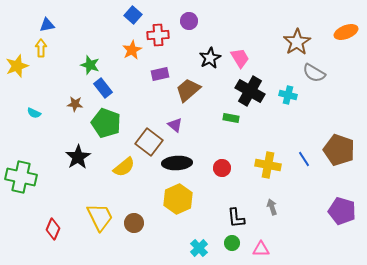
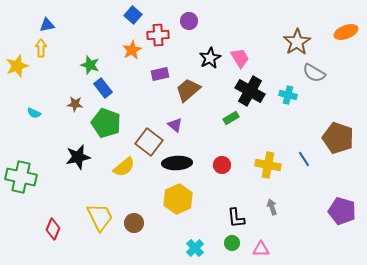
green rectangle at (231, 118): rotated 42 degrees counterclockwise
brown pentagon at (339, 150): moved 1 px left, 12 px up
black star at (78, 157): rotated 20 degrees clockwise
red circle at (222, 168): moved 3 px up
cyan cross at (199, 248): moved 4 px left
